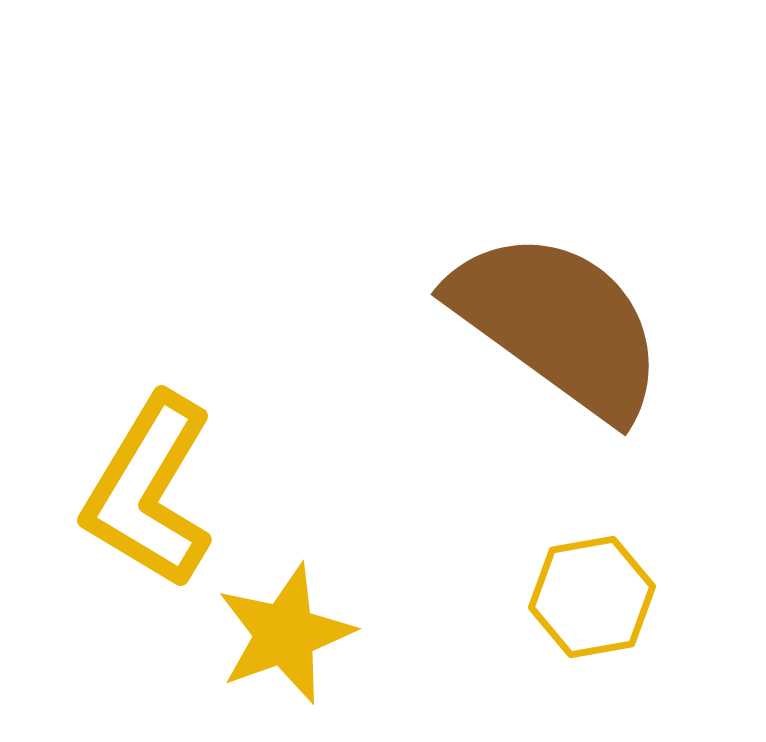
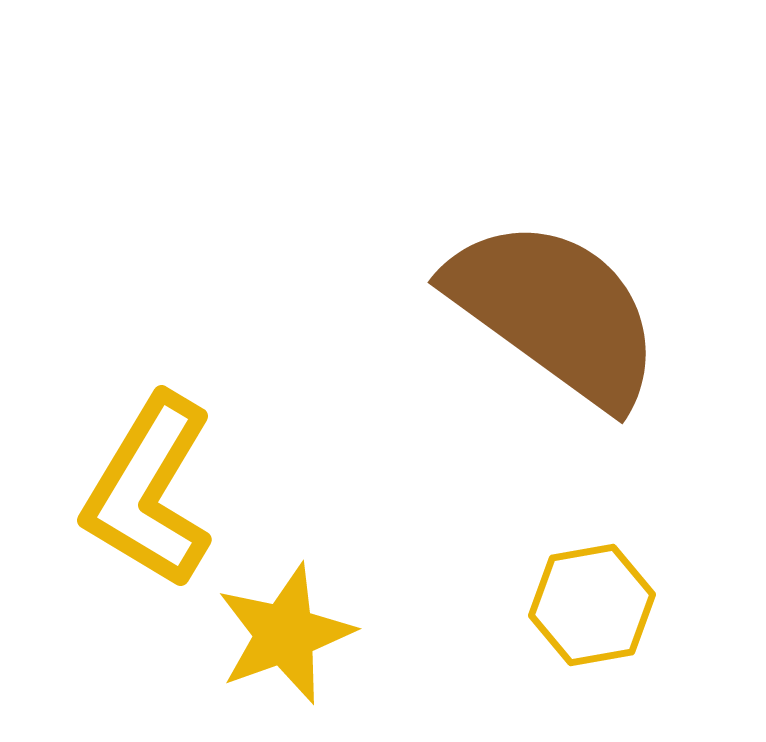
brown semicircle: moved 3 px left, 12 px up
yellow hexagon: moved 8 px down
